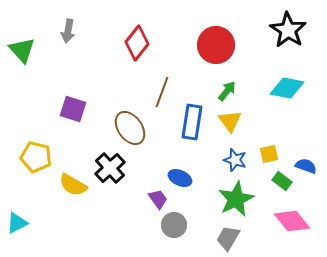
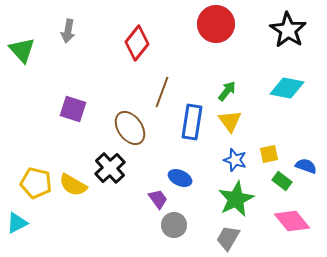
red circle: moved 21 px up
yellow pentagon: moved 26 px down
